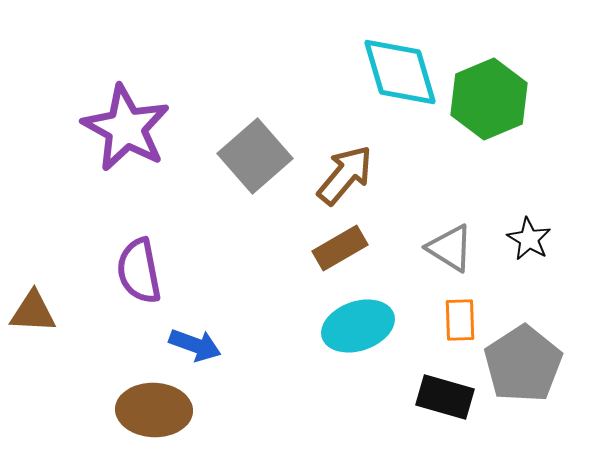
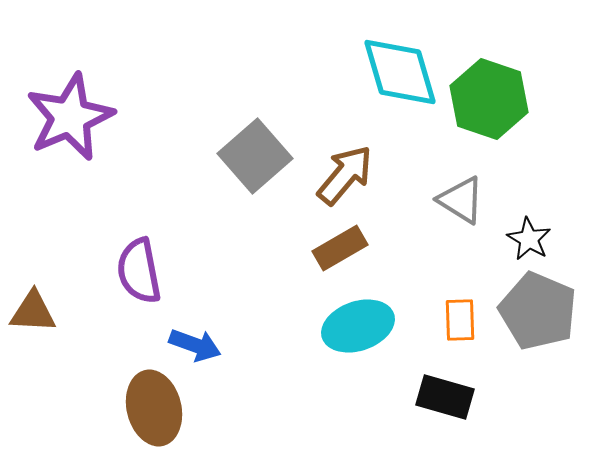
green hexagon: rotated 18 degrees counterclockwise
purple star: moved 56 px left, 11 px up; rotated 20 degrees clockwise
gray triangle: moved 11 px right, 48 px up
gray pentagon: moved 15 px right, 53 px up; rotated 16 degrees counterclockwise
brown ellipse: moved 2 px up; rotated 74 degrees clockwise
